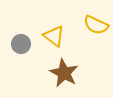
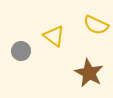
gray circle: moved 7 px down
brown star: moved 25 px right
